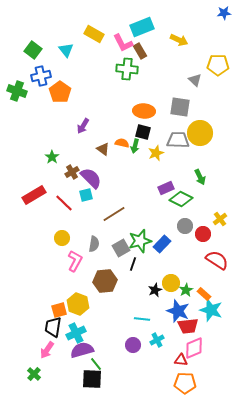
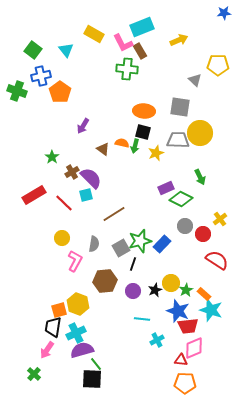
yellow arrow at (179, 40): rotated 48 degrees counterclockwise
purple circle at (133, 345): moved 54 px up
